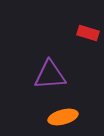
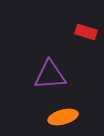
red rectangle: moved 2 px left, 1 px up
